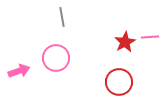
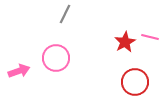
gray line: moved 3 px right, 3 px up; rotated 36 degrees clockwise
pink line: rotated 18 degrees clockwise
red circle: moved 16 px right
